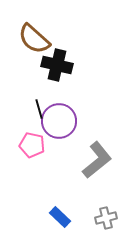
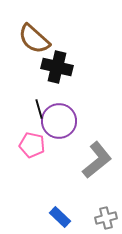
black cross: moved 2 px down
